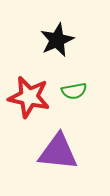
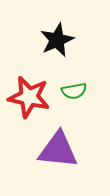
purple triangle: moved 2 px up
